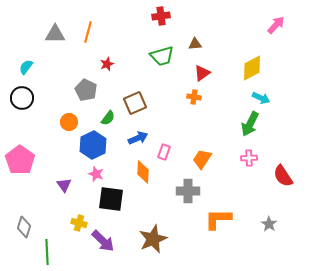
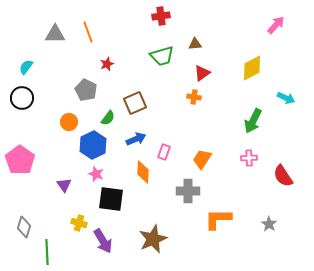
orange line: rotated 35 degrees counterclockwise
cyan arrow: moved 25 px right
green arrow: moved 3 px right, 3 px up
blue arrow: moved 2 px left, 1 px down
purple arrow: rotated 15 degrees clockwise
